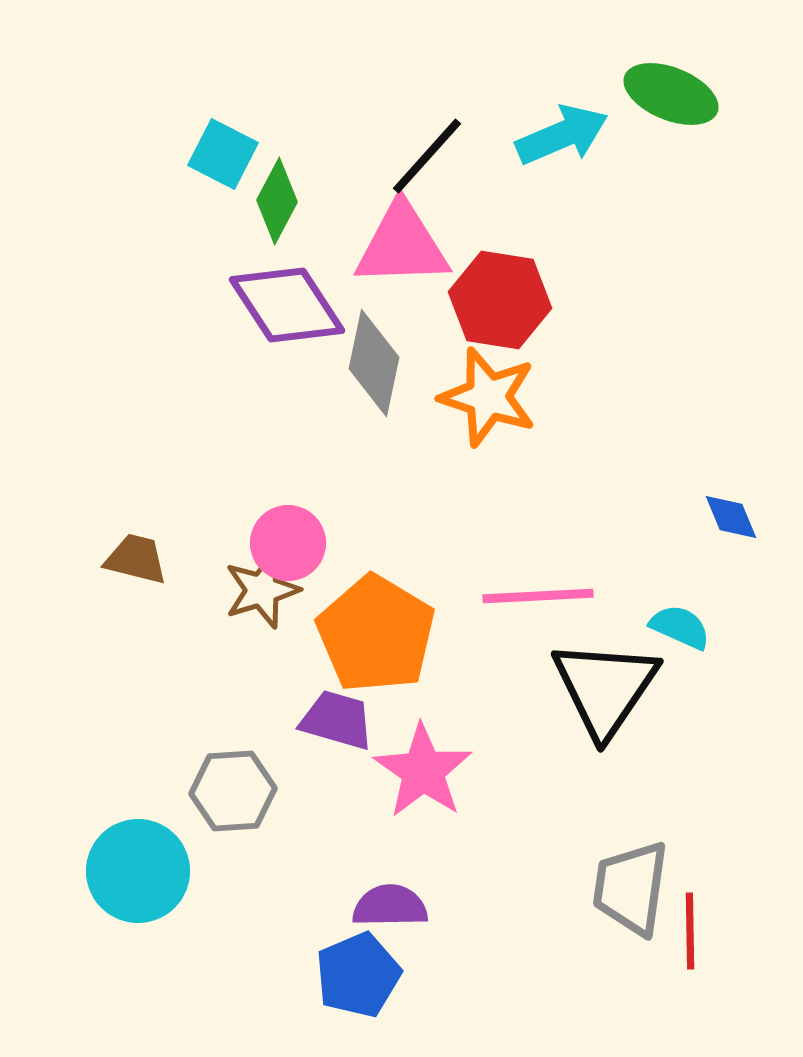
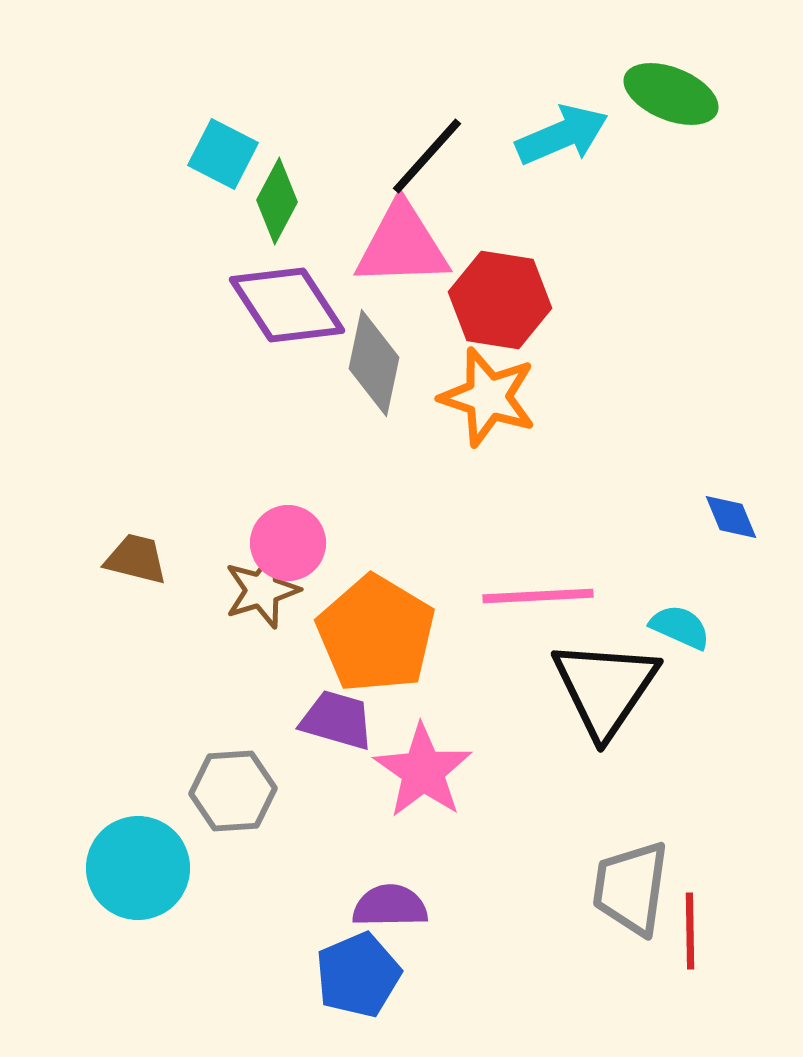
cyan circle: moved 3 px up
